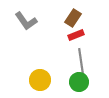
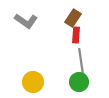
gray L-shape: rotated 20 degrees counterclockwise
red rectangle: rotated 63 degrees counterclockwise
yellow circle: moved 7 px left, 2 px down
